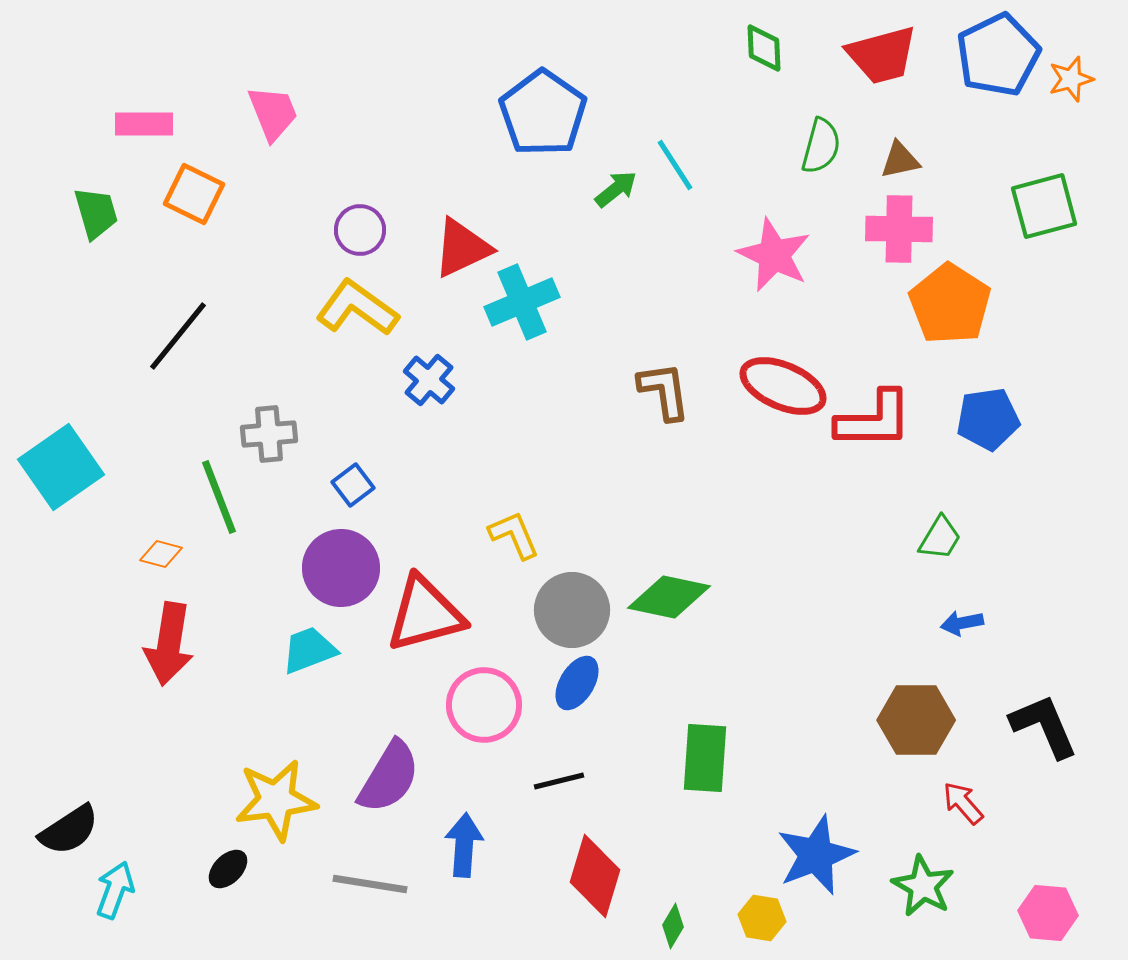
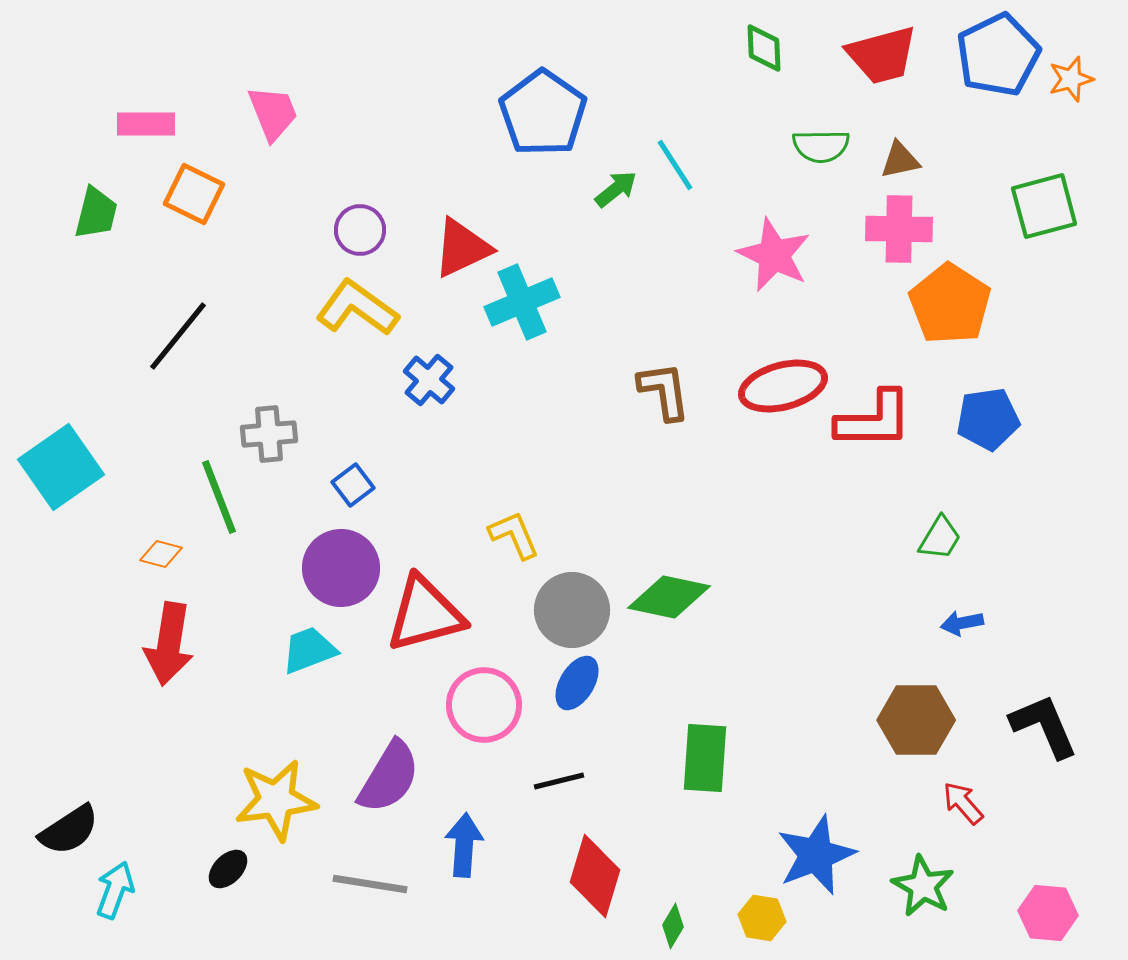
pink rectangle at (144, 124): moved 2 px right
green semicircle at (821, 146): rotated 74 degrees clockwise
green trapezoid at (96, 213): rotated 30 degrees clockwise
red ellipse at (783, 386): rotated 38 degrees counterclockwise
